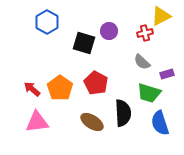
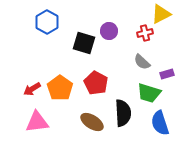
yellow triangle: moved 2 px up
red arrow: rotated 72 degrees counterclockwise
